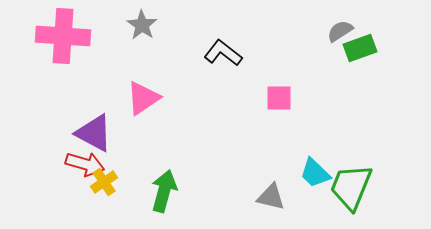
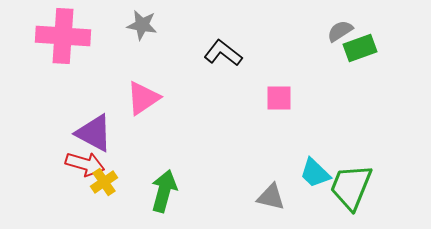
gray star: rotated 24 degrees counterclockwise
